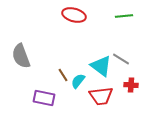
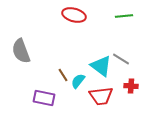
gray semicircle: moved 5 px up
red cross: moved 1 px down
